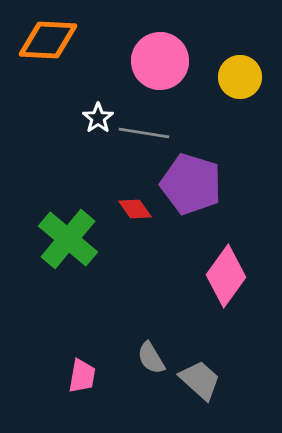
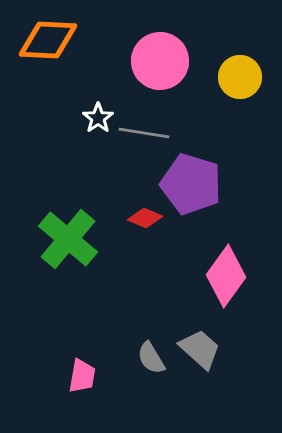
red diamond: moved 10 px right, 9 px down; rotated 32 degrees counterclockwise
gray trapezoid: moved 31 px up
